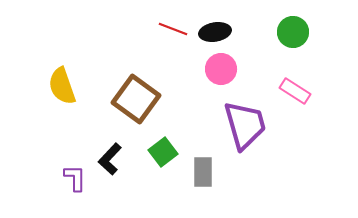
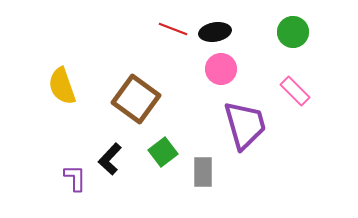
pink rectangle: rotated 12 degrees clockwise
